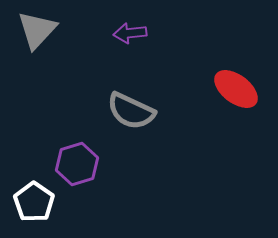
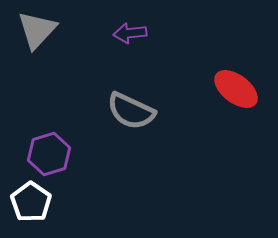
purple hexagon: moved 28 px left, 10 px up
white pentagon: moved 3 px left
